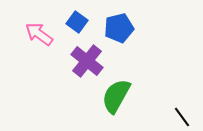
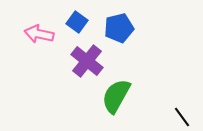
pink arrow: rotated 24 degrees counterclockwise
